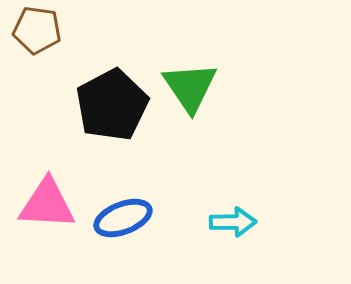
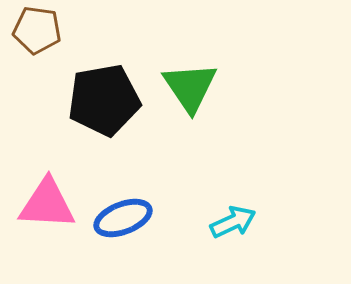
black pentagon: moved 8 px left, 5 px up; rotated 18 degrees clockwise
cyan arrow: rotated 24 degrees counterclockwise
